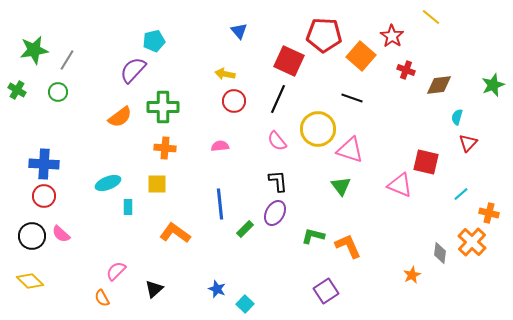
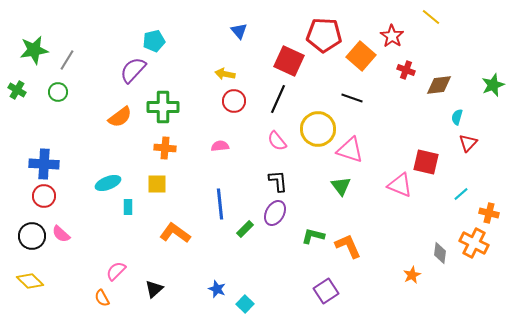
orange cross at (472, 242): moved 2 px right, 1 px down; rotated 16 degrees counterclockwise
